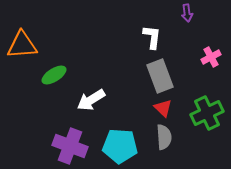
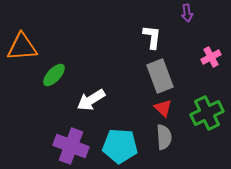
orange triangle: moved 2 px down
green ellipse: rotated 15 degrees counterclockwise
purple cross: moved 1 px right
